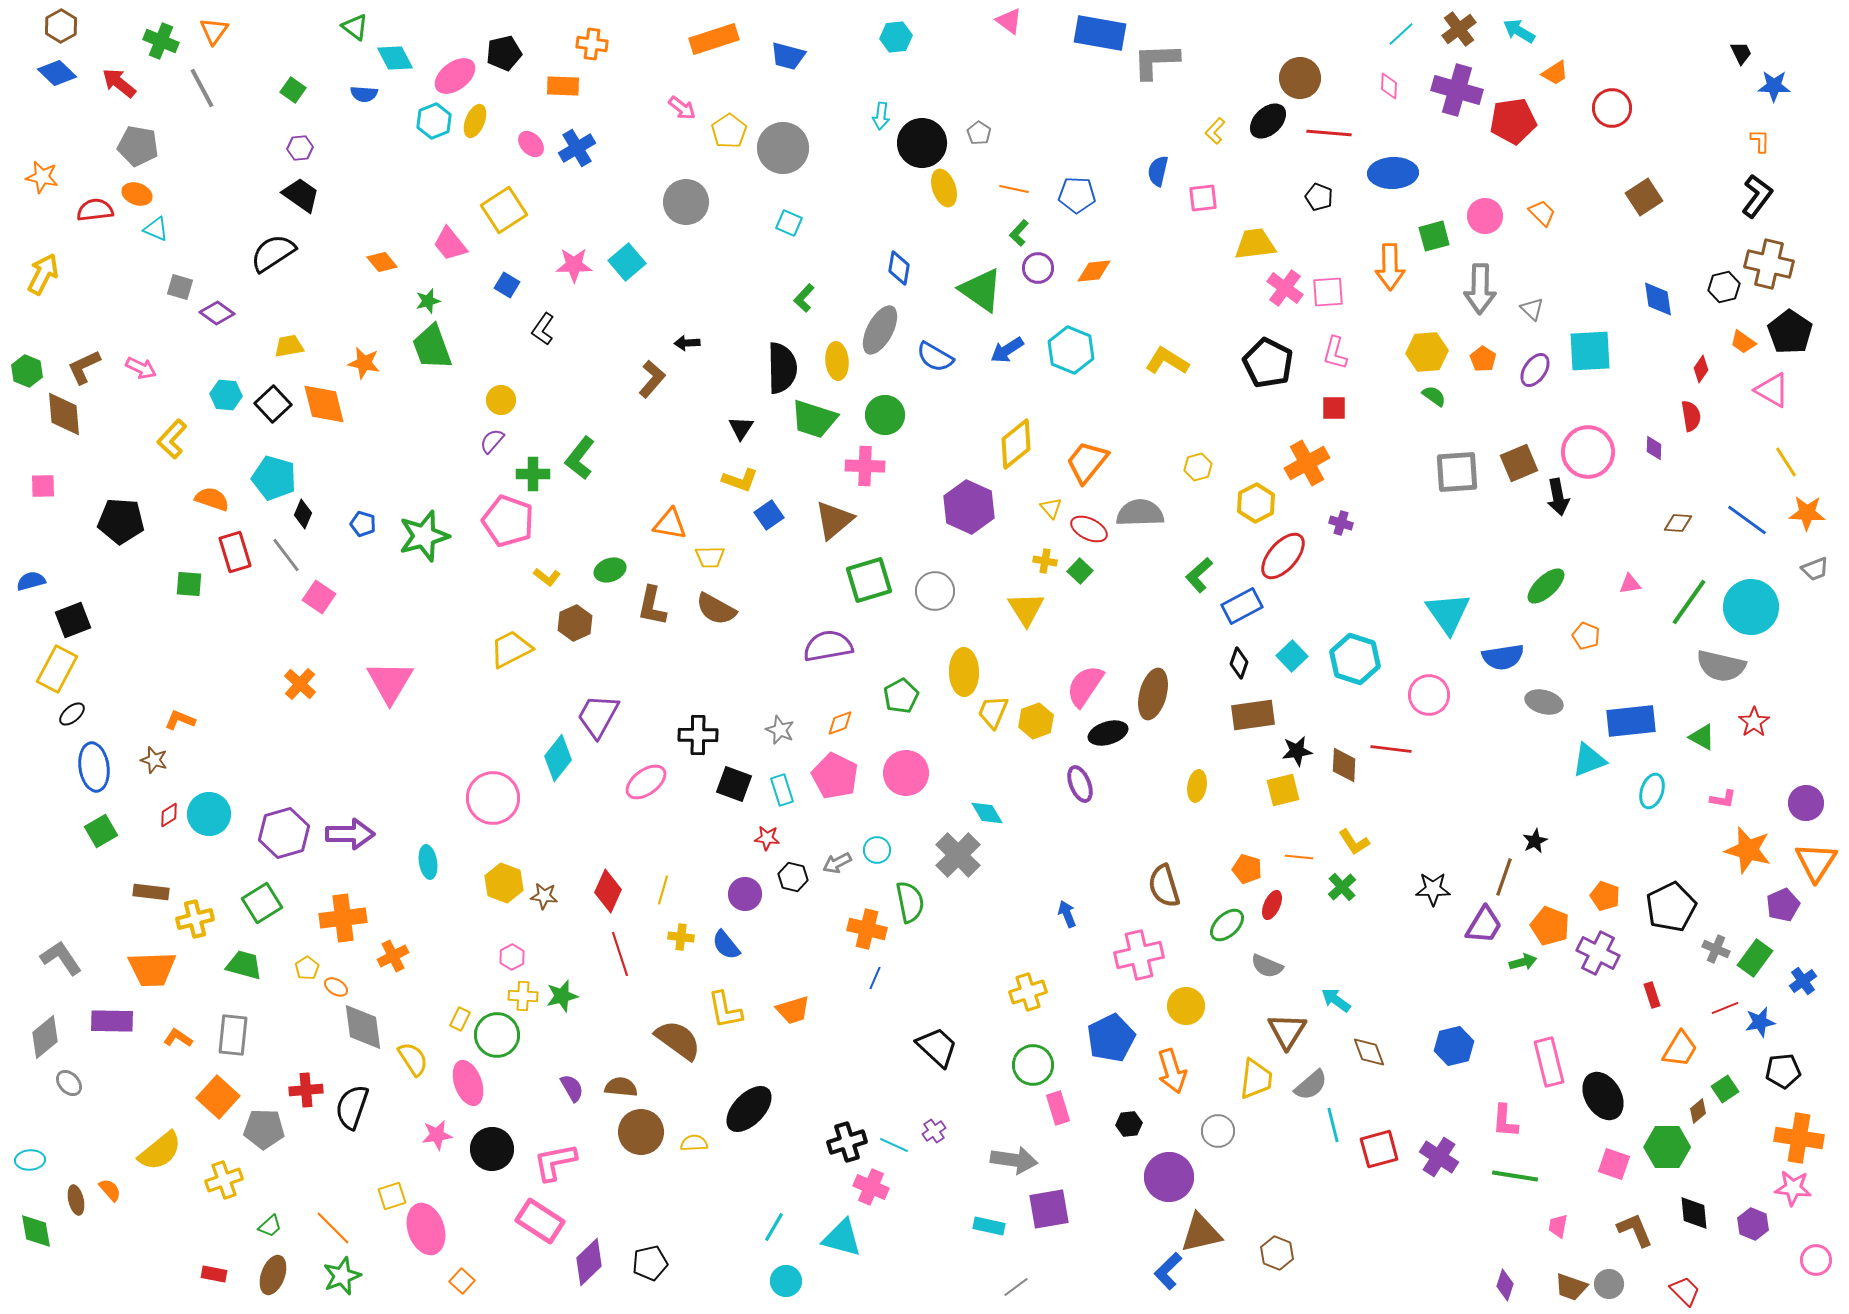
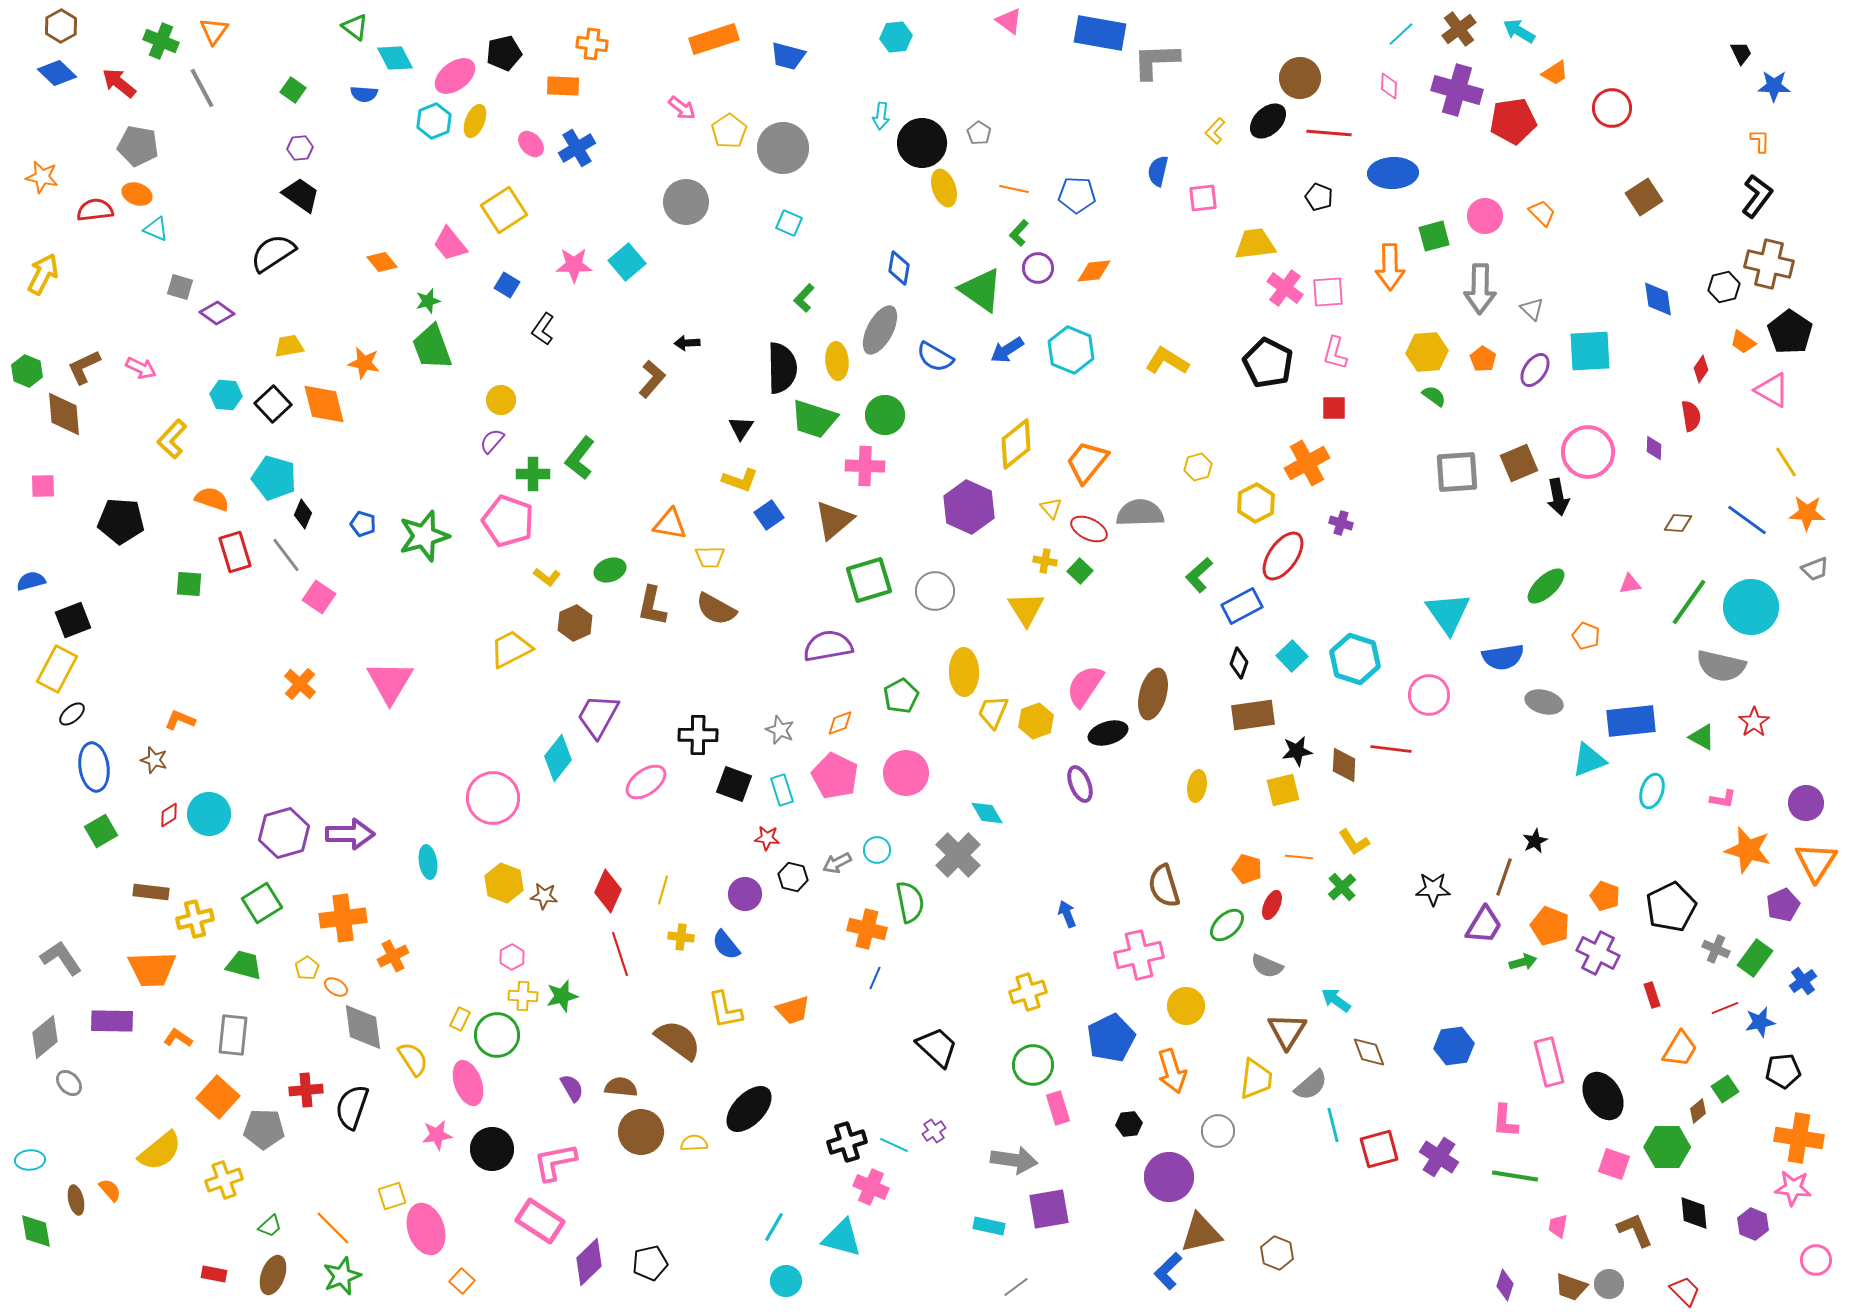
red ellipse at (1283, 556): rotated 6 degrees counterclockwise
blue hexagon at (1454, 1046): rotated 6 degrees clockwise
